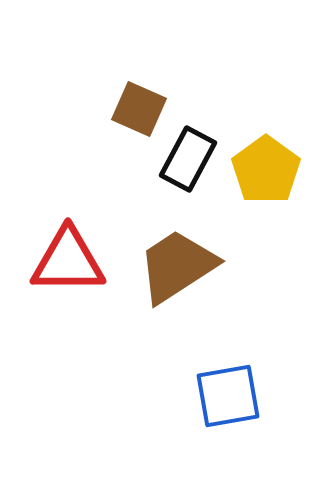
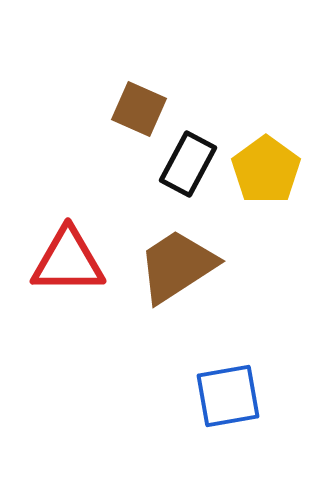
black rectangle: moved 5 px down
